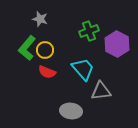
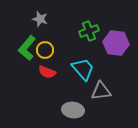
purple hexagon: moved 1 px left, 1 px up; rotated 20 degrees counterclockwise
gray ellipse: moved 2 px right, 1 px up
